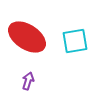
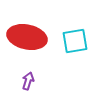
red ellipse: rotated 21 degrees counterclockwise
